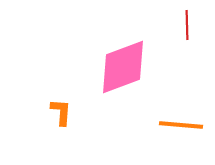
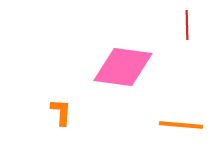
pink diamond: rotated 28 degrees clockwise
